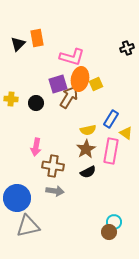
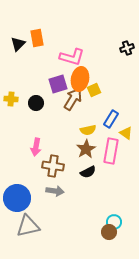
yellow square: moved 2 px left, 6 px down
brown arrow: moved 4 px right, 2 px down
